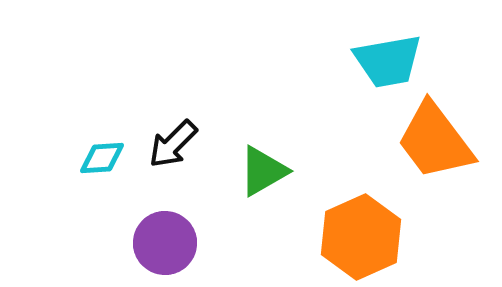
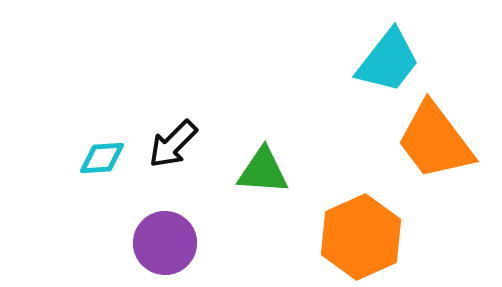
cyan trapezoid: rotated 42 degrees counterclockwise
green triangle: rotated 34 degrees clockwise
